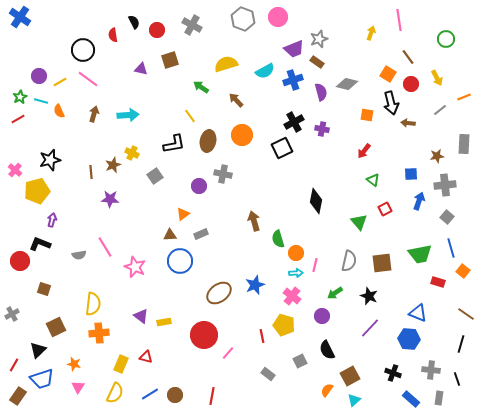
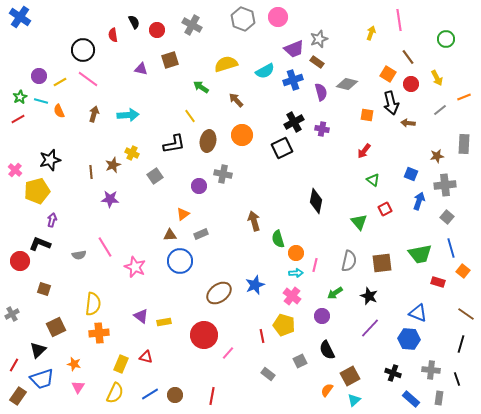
blue square at (411, 174): rotated 24 degrees clockwise
